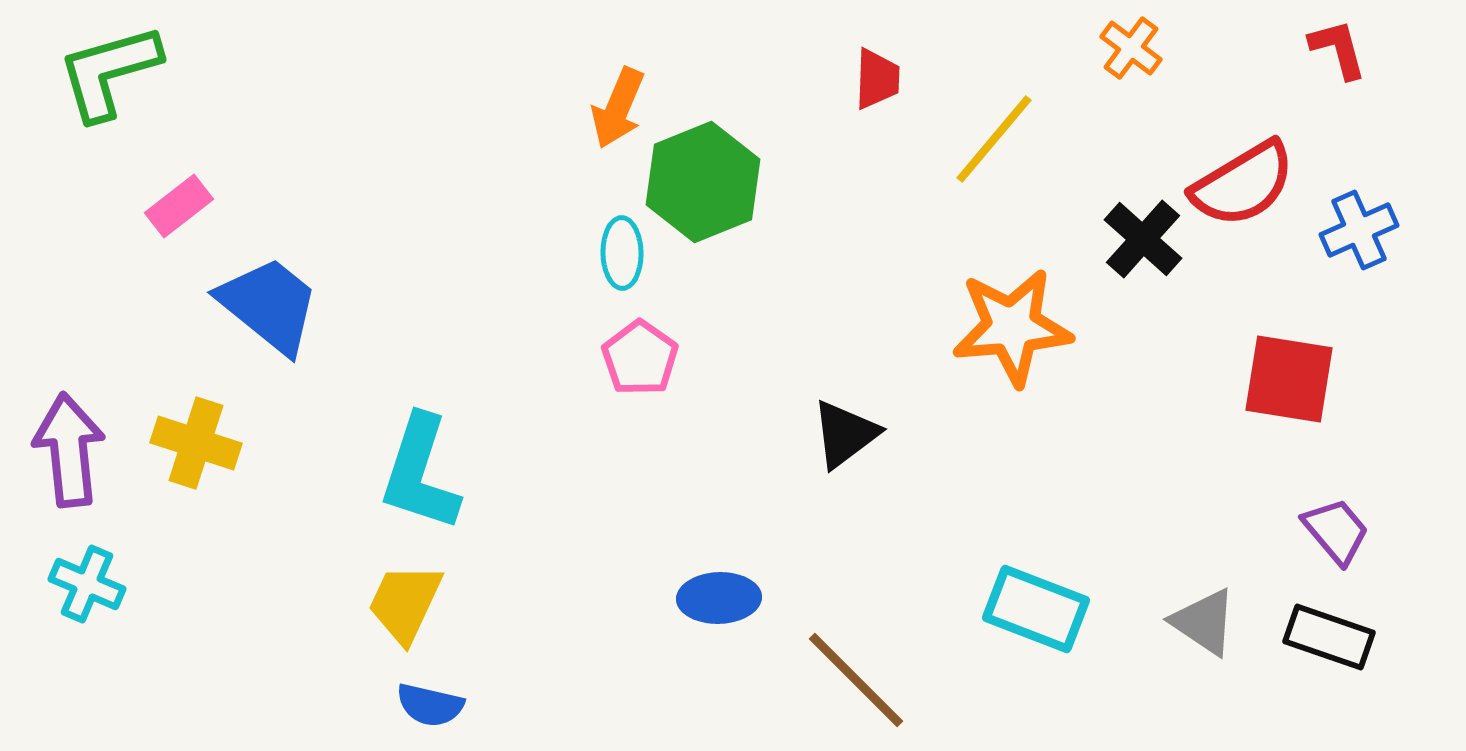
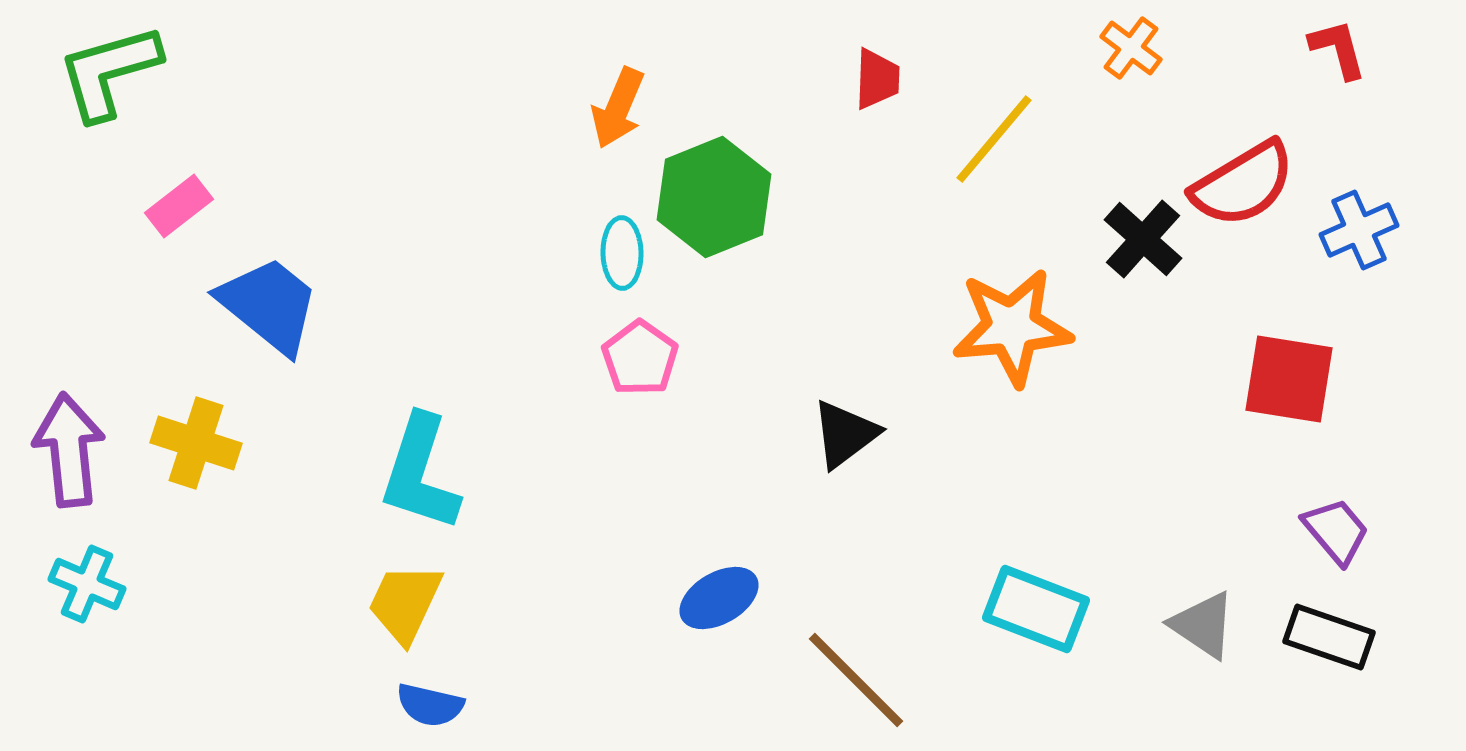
green hexagon: moved 11 px right, 15 px down
blue ellipse: rotated 28 degrees counterclockwise
gray triangle: moved 1 px left, 3 px down
